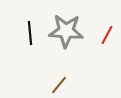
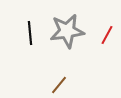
gray star: moved 1 px right; rotated 12 degrees counterclockwise
